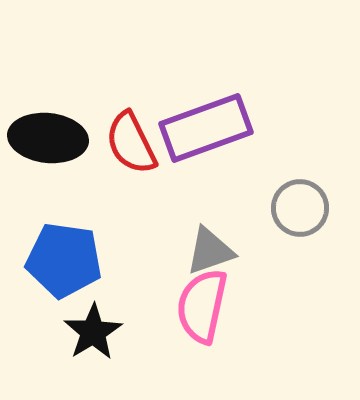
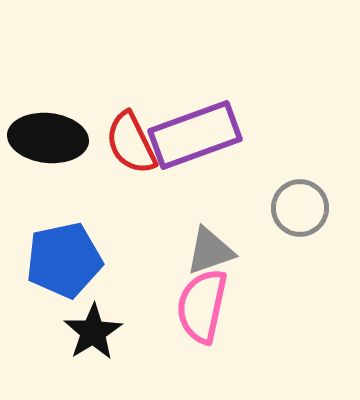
purple rectangle: moved 11 px left, 7 px down
blue pentagon: rotated 20 degrees counterclockwise
